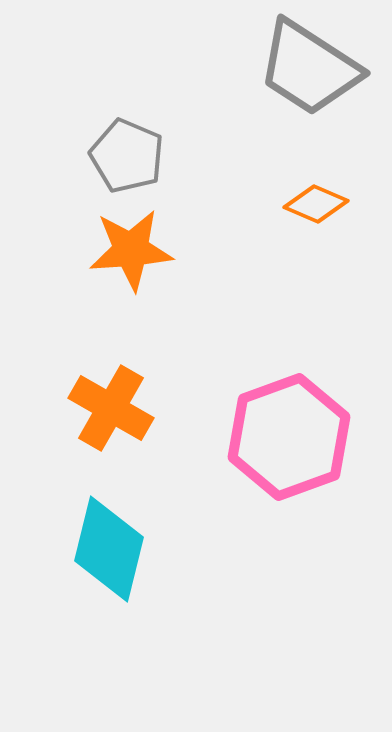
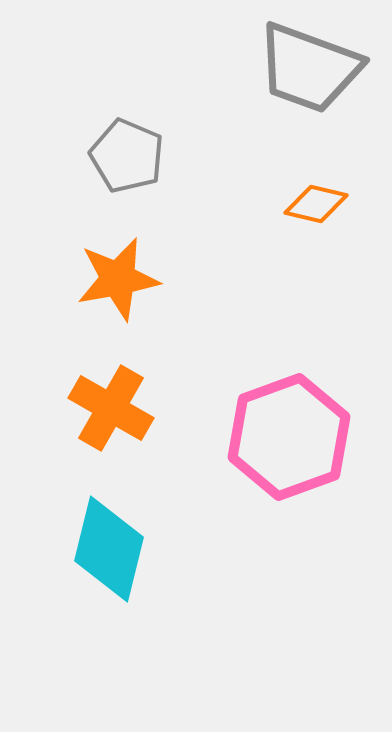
gray trapezoid: rotated 13 degrees counterclockwise
orange diamond: rotated 10 degrees counterclockwise
orange star: moved 13 px left, 29 px down; rotated 6 degrees counterclockwise
